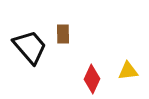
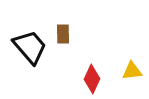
yellow triangle: moved 4 px right
